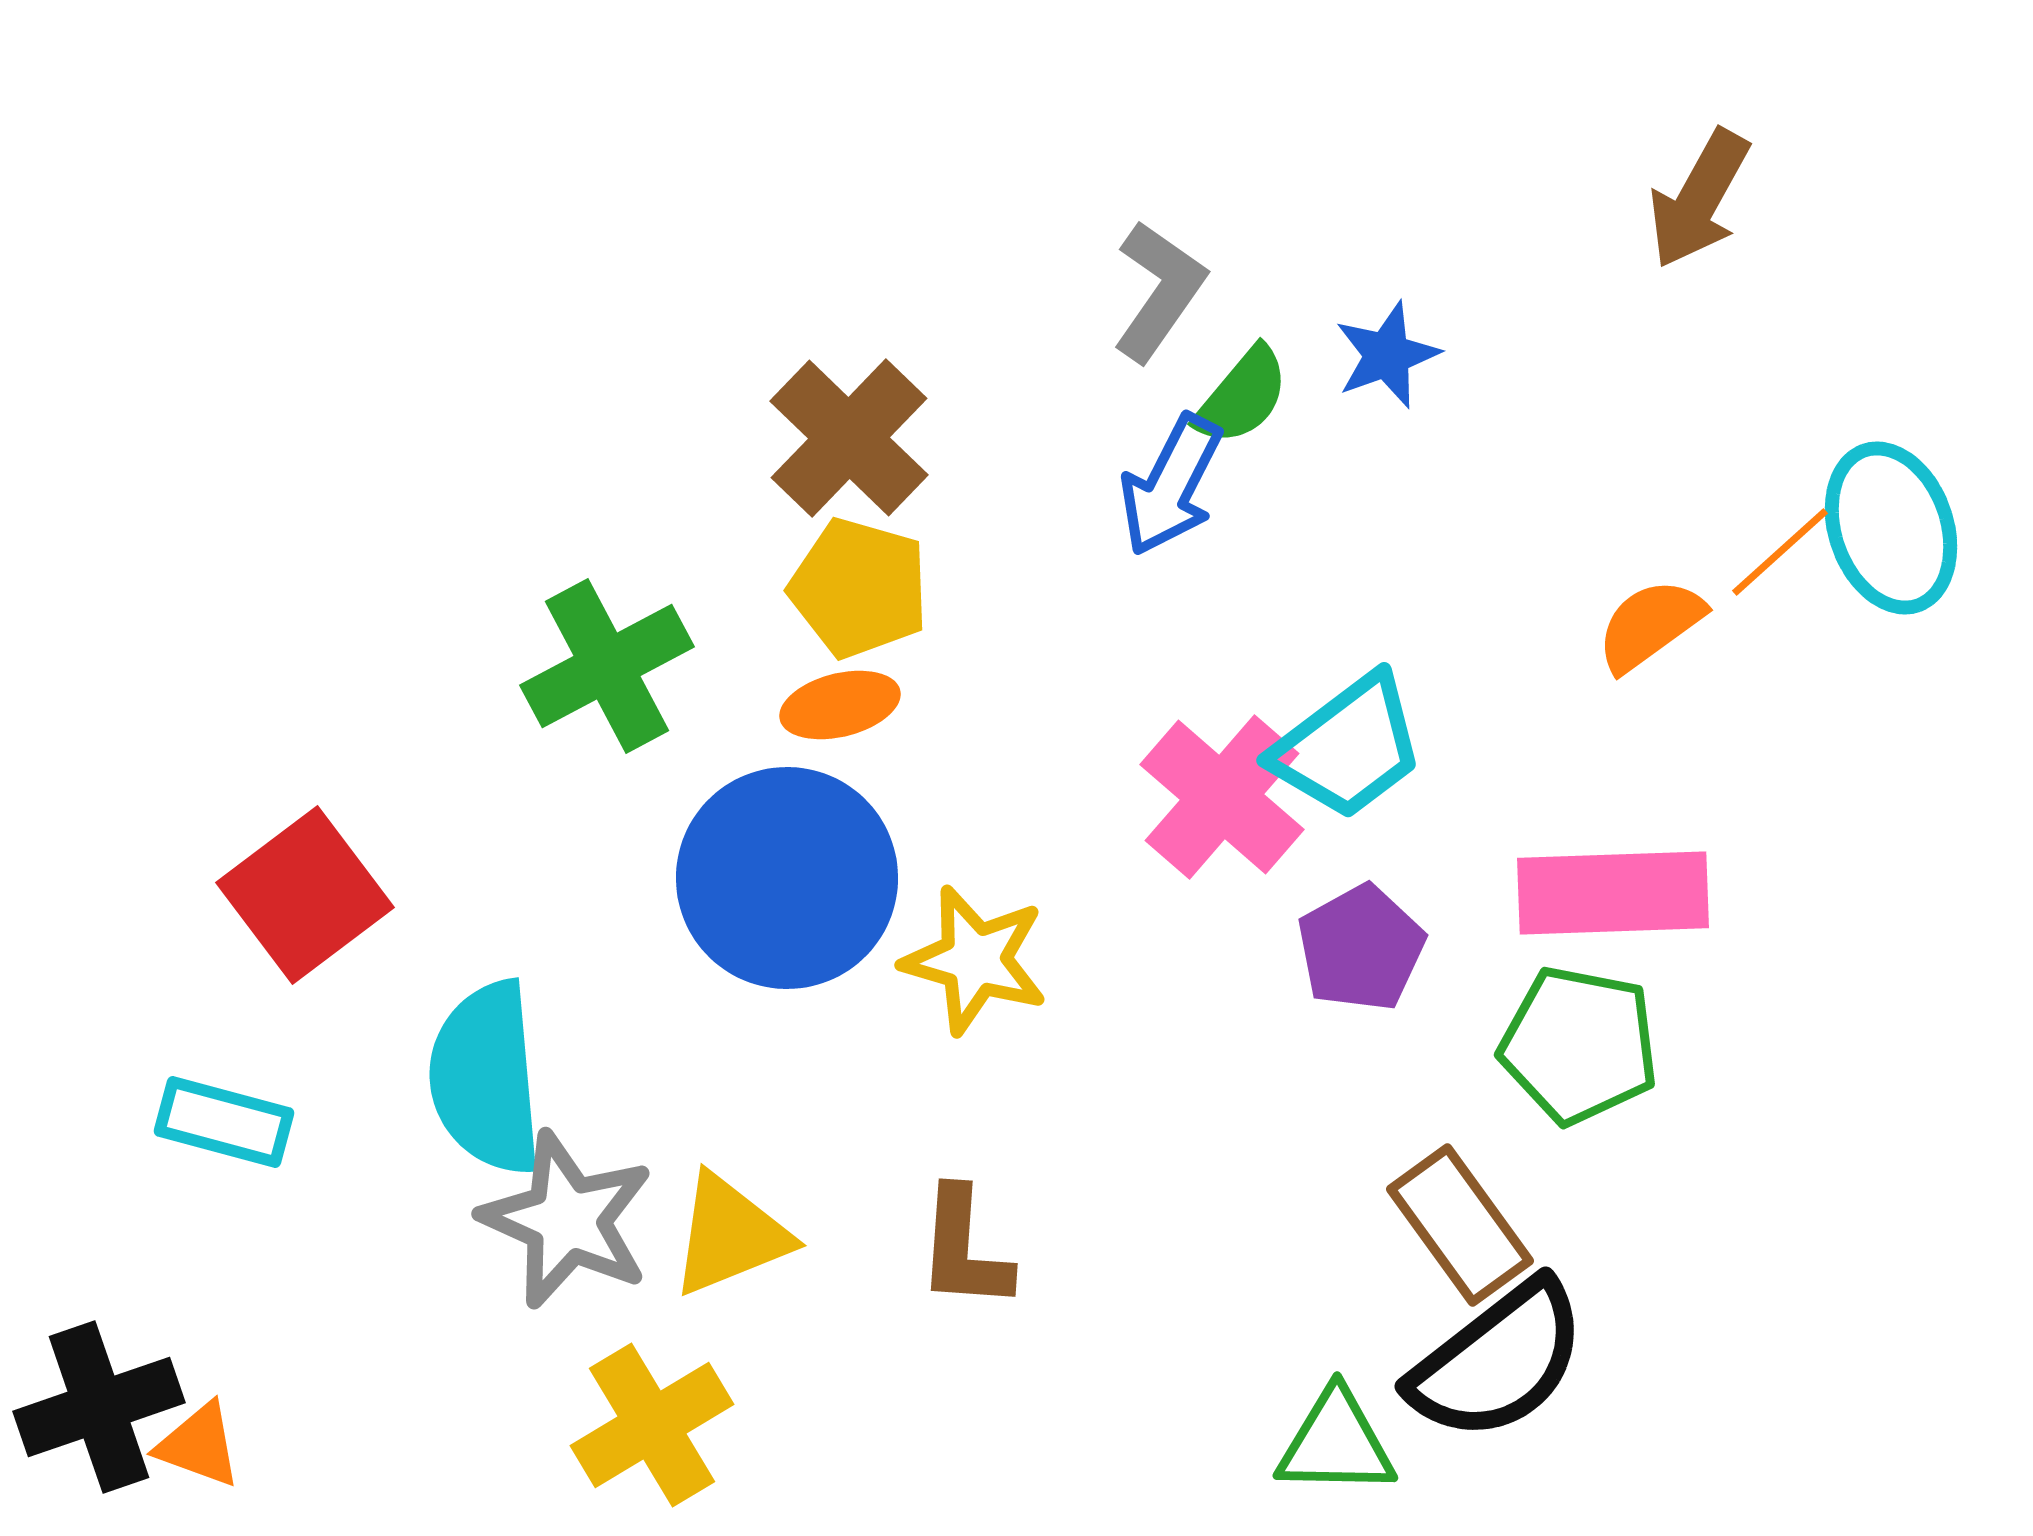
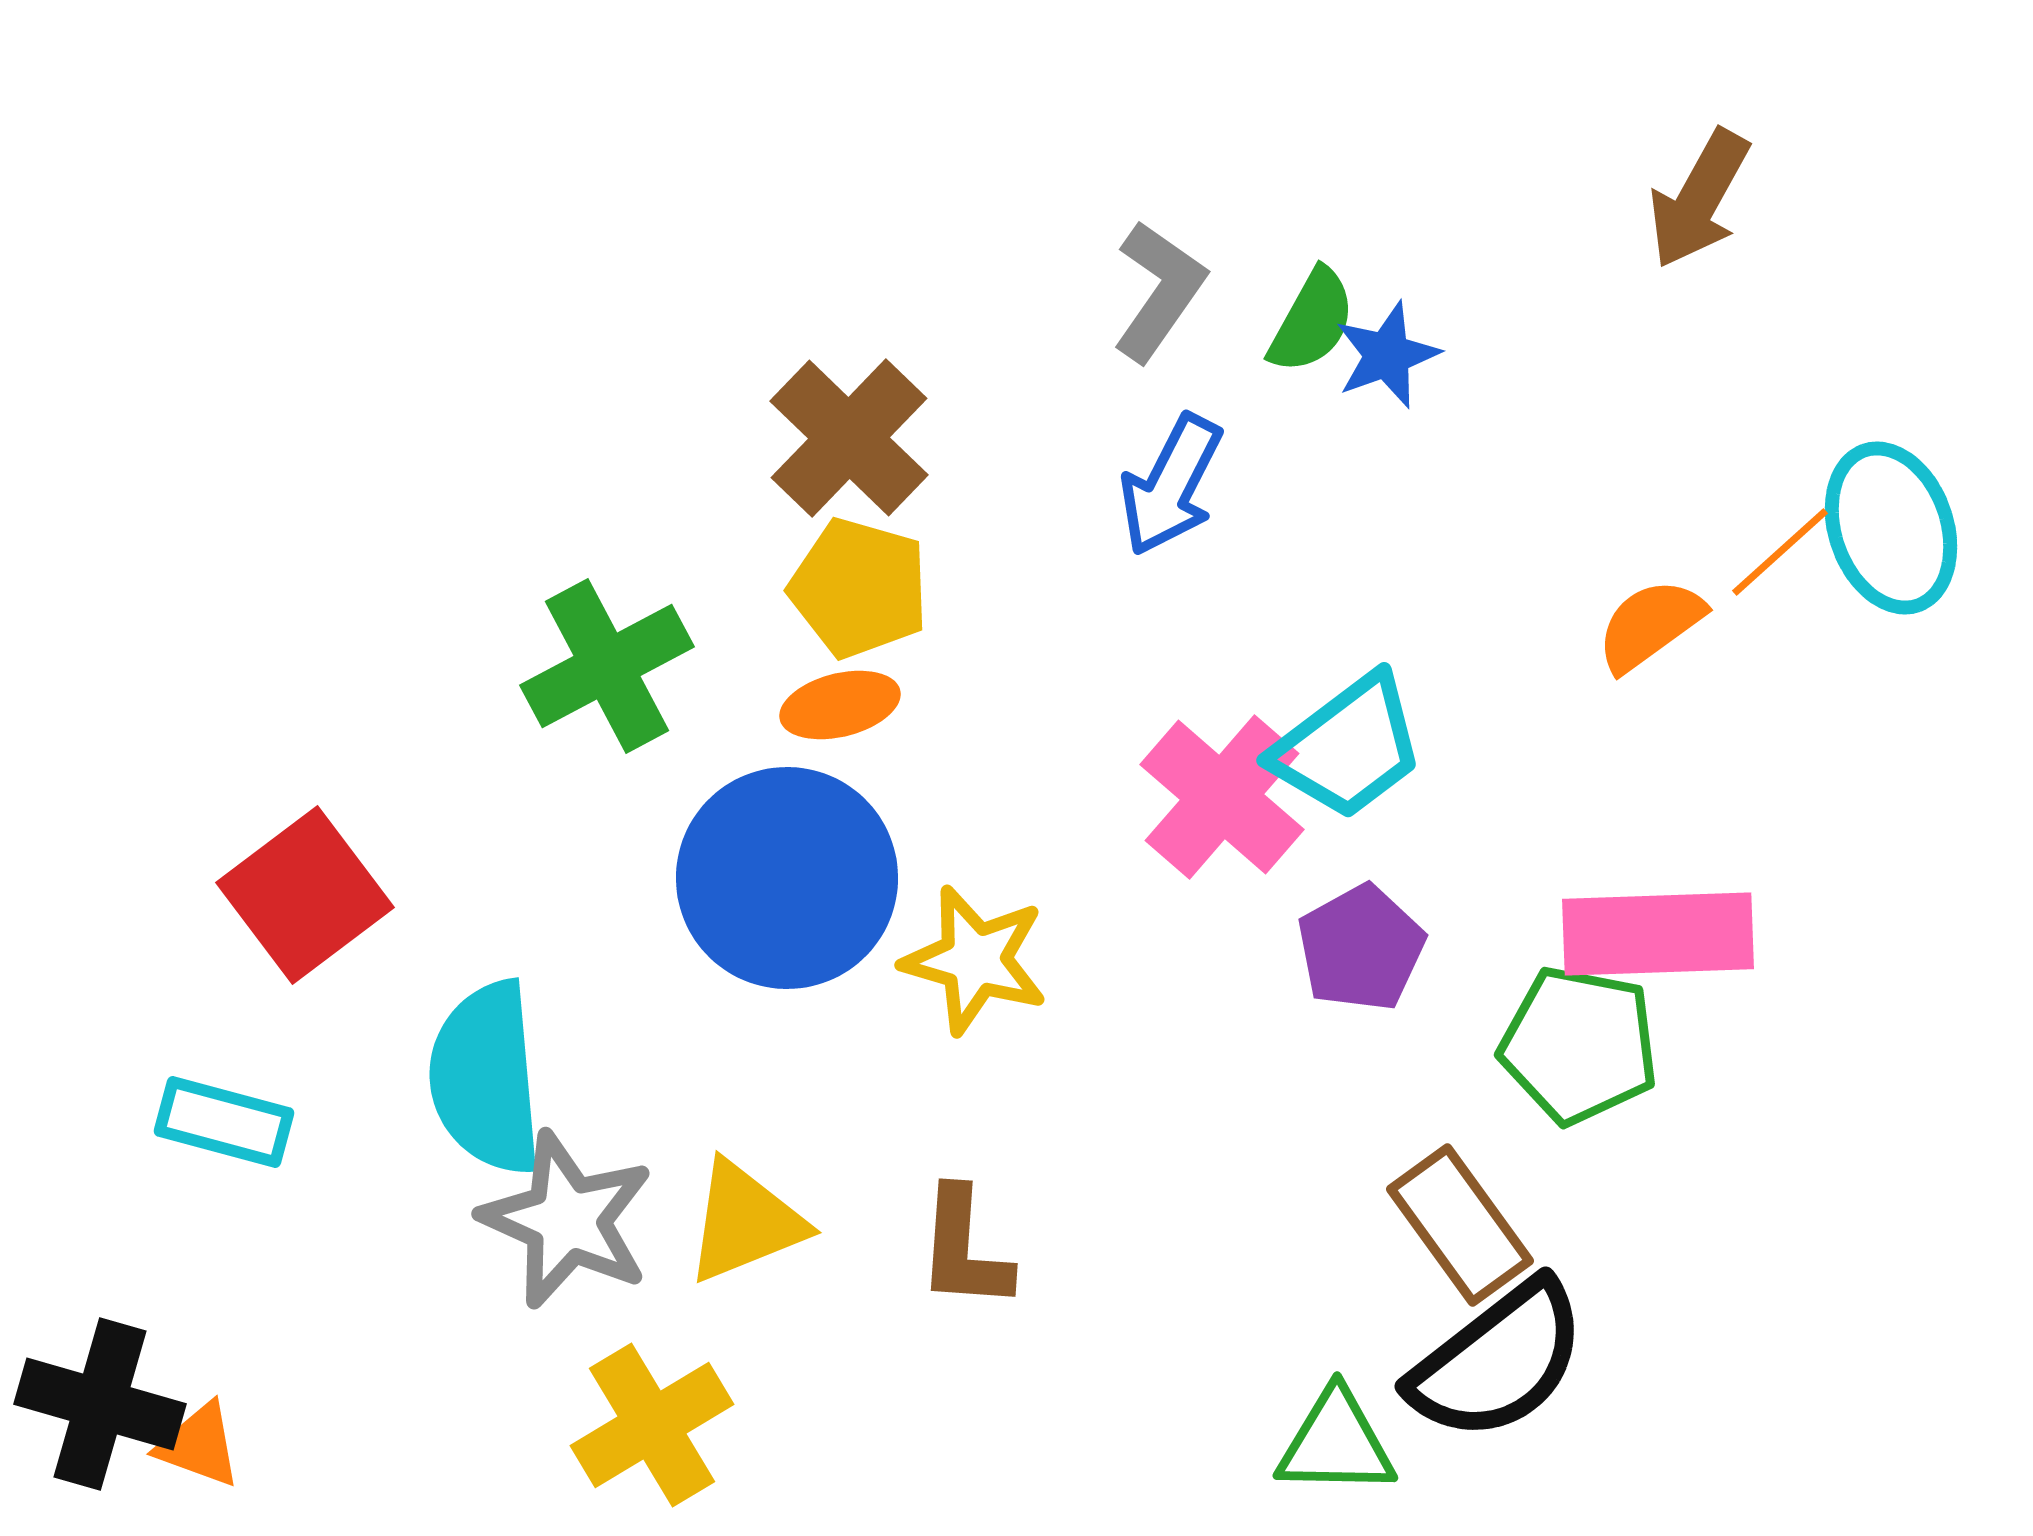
green semicircle: moved 70 px right, 75 px up; rotated 11 degrees counterclockwise
pink rectangle: moved 45 px right, 41 px down
yellow triangle: moved 15 px right, 13 px up
black cross: moved 1 px right, 3 px up; rotated 35 degrees clockwise
